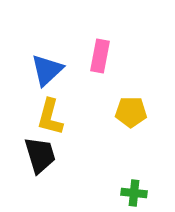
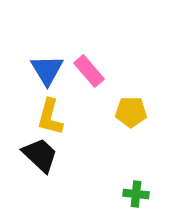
pink rectangle: moved 11 px left, 15 px down; rotated 52 degrees counterclockwise
blue triangle: rotated 18 degrees counterclockwise
black trapezoid: rotated 30 degrees counterclockwise
green cross: moved 2 px right, 1 px down
